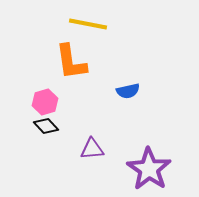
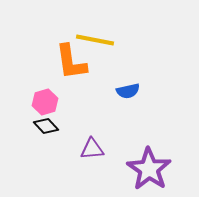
yellow line: moved 7 px right, 16 px down
